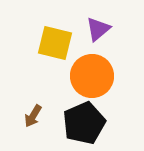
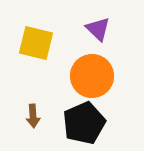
purple triangle: rotated 36 degrees counterclockwise
yellow square: moved 19 px left
brown arrow: rotated 35 degrees counterclockwise
